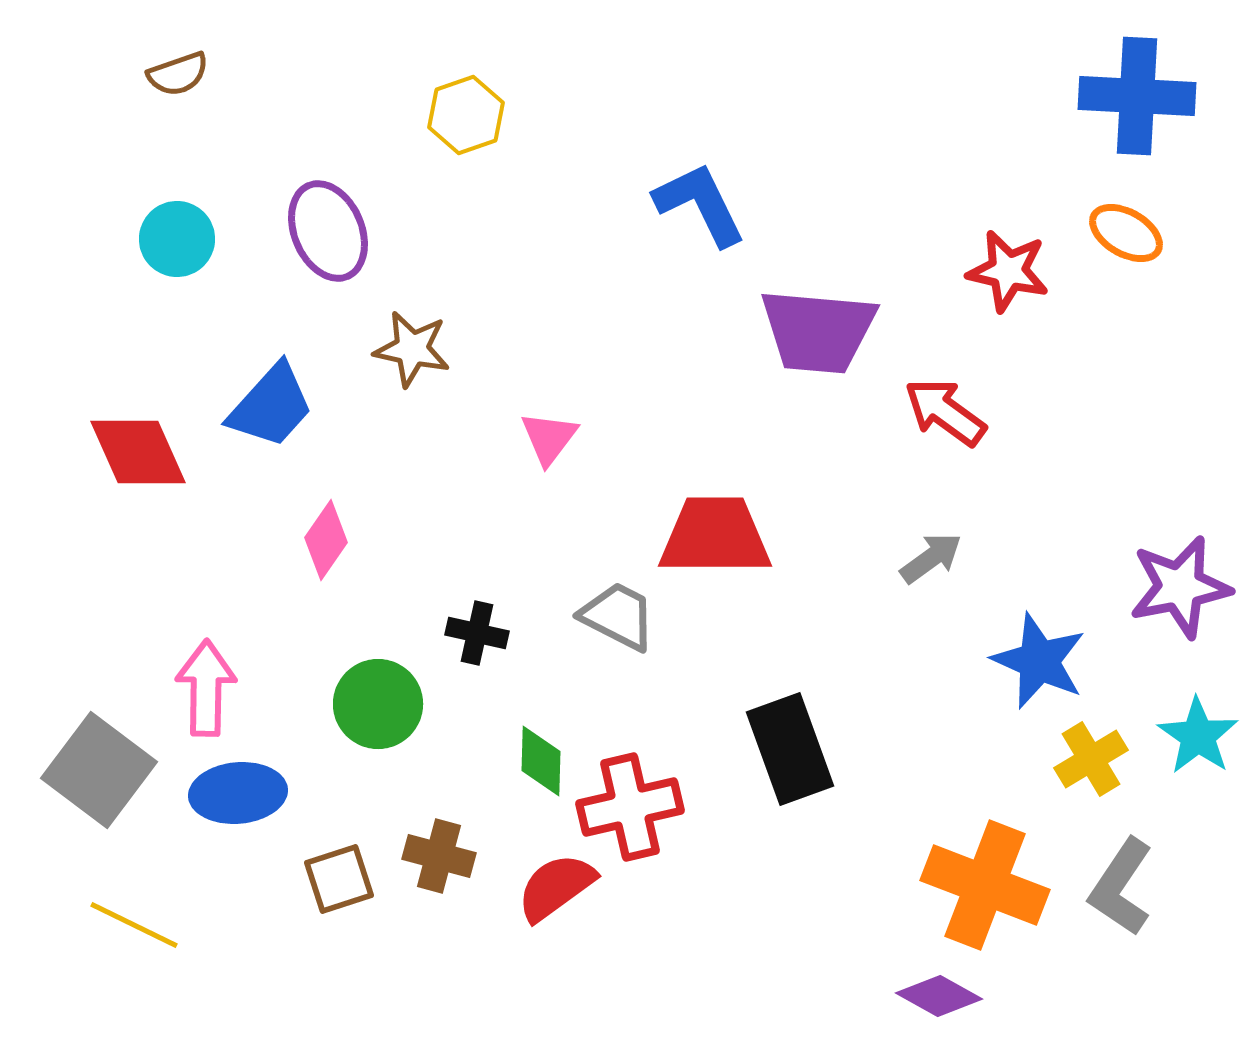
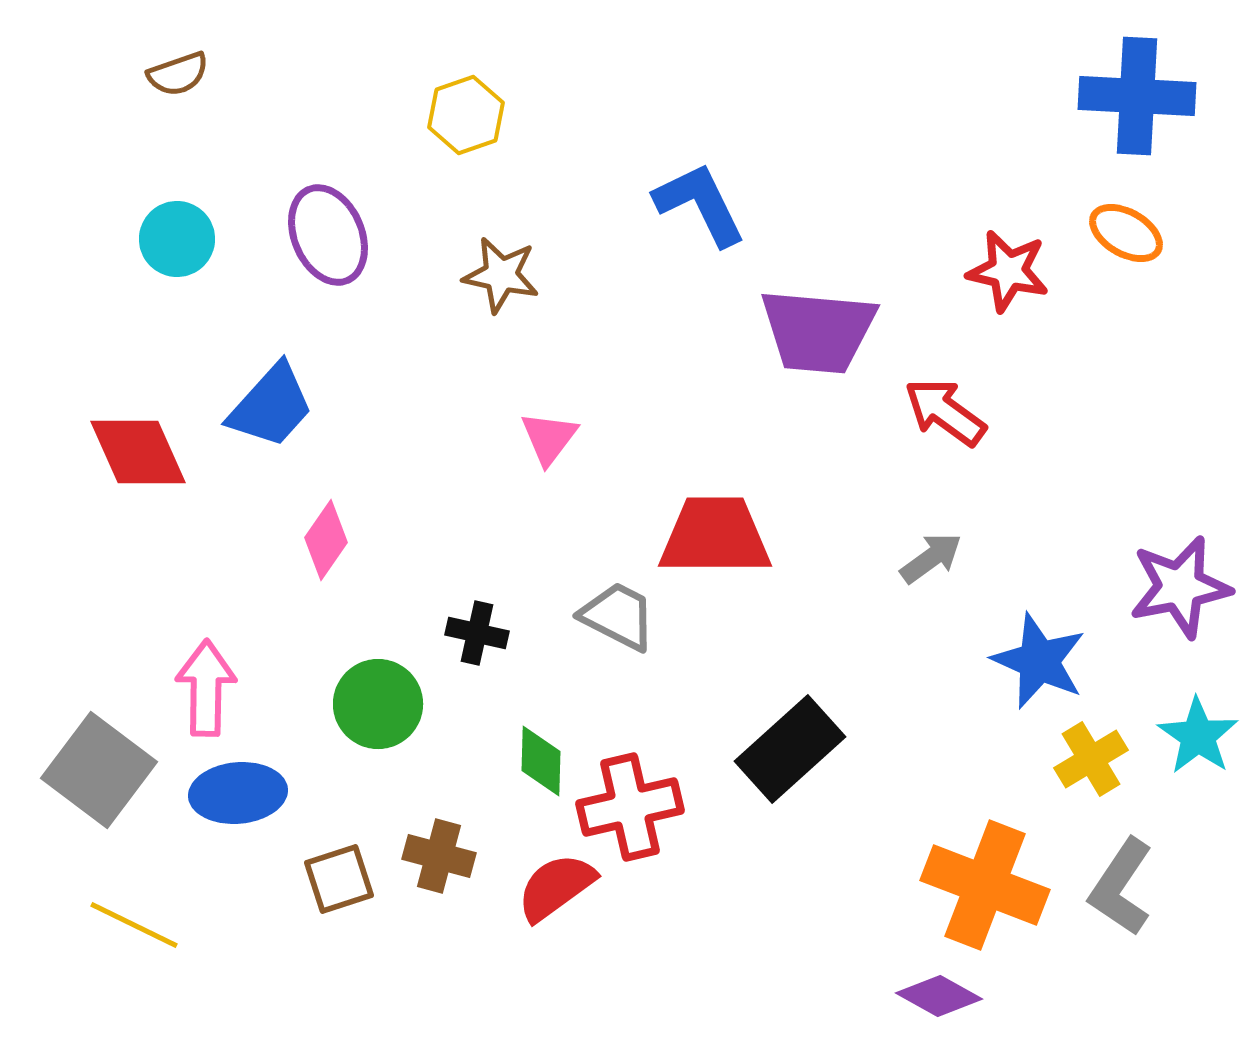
purple ellipse: moved 4 px down
brown star: moved 89 px right, 74 px up
black rectangle: rotated 68 degrees clockwise
